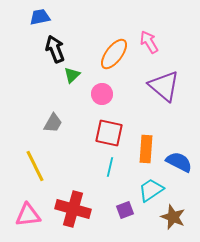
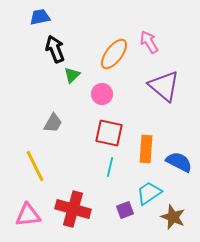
cyan trapezoid: moved 2 px left, 3 px down
